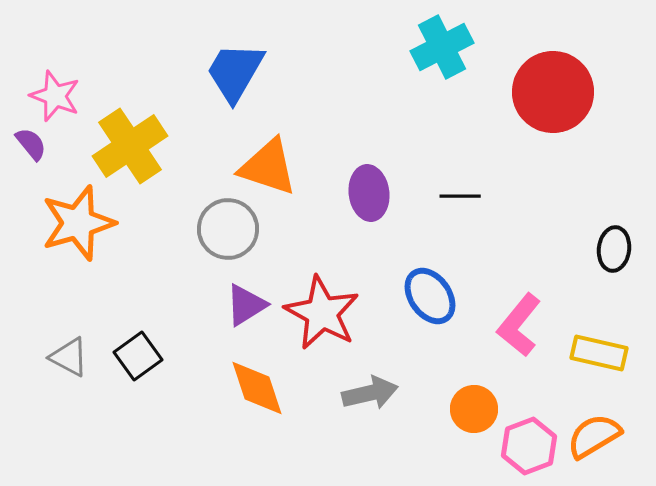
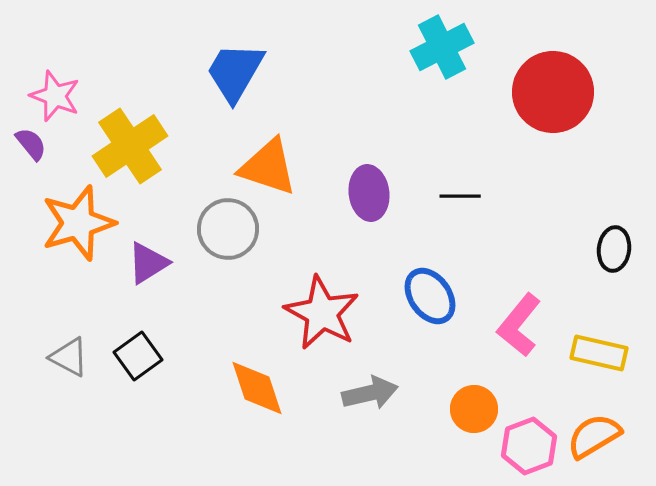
purple triangle: moved 98 px left, 42 px up
